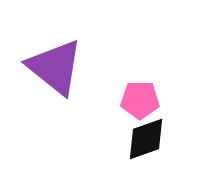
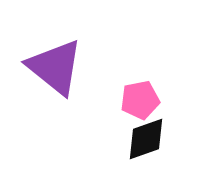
pink pentagon: rotated 12 degrees counterclockwise
